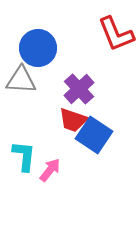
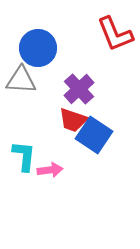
red L-shape: moved 1 px left
pink arrow: rotated 45 degrees clockwise
